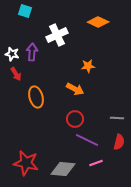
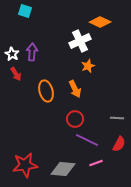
orange diamond: moved 2 px right
white cross: moved 23 px right, 6 px down
white star: rotated 16 degrees clockwise
orange star: rotated 16 degrees counterclockwise
orange arrow: rotated 36 degrees clockwise
orange ellipse: moved 10 px right, 6 px up
red semicircle: moved 2 px down; rotated 14 degrees clockwise
red star: moved 1 px left, 2 px down; rotated 20 degrees counterclockwise
